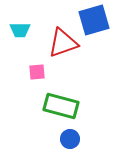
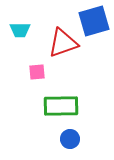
blue square: moved 1 px down
green rectangle: rotated 16 degrees counterclockwise
